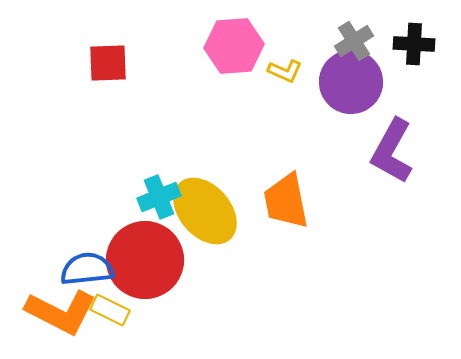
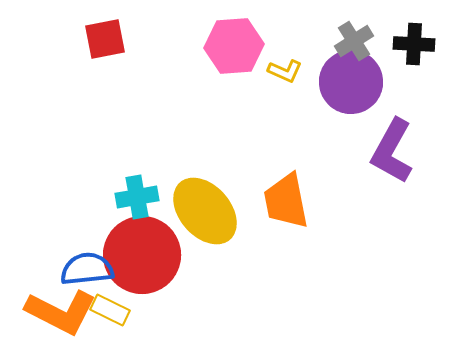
red square: moved 3 px left, 24 px up; rotated 9 degrees counterclockwise
cyan cross: moved 22 px left; rotated 12 degrees clockwise
red circle: moved 3 px left, 5 px up
